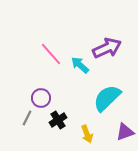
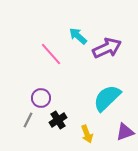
cyan arrow: moved 2 px left, 29 px up
gray line: moved 1 px right, 2 px down
